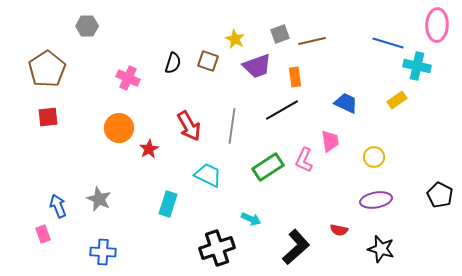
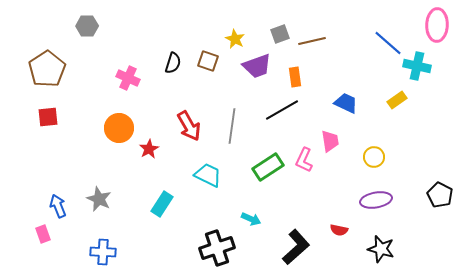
blue line: rotated 24 degrees clockwise
cyan rectangle: moved 6 px left; rotated 15 degrees clockwise
